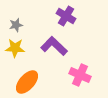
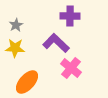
purple cross: moved 4 px right; rotated 30 degrees counterclockwise
gray star: rotated 16 degrees counterclockwise
purple L-shape: moved 2 px right, 3 px up
pink cross: moved 9 px left, 7 px up; rotated 15 degrees clockwise
